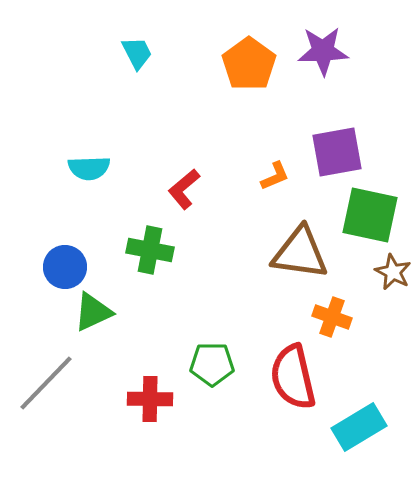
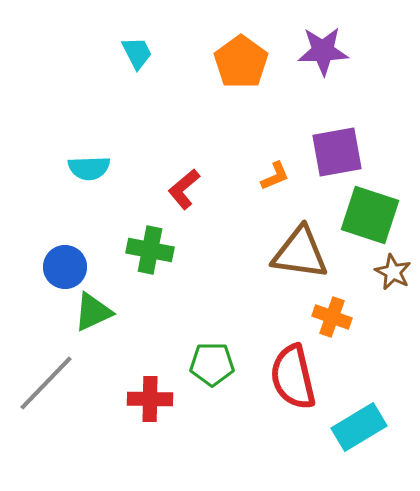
orange pentagon: moved 8 px left, 2 px up
green square: rotated 6 degrees clockwise
